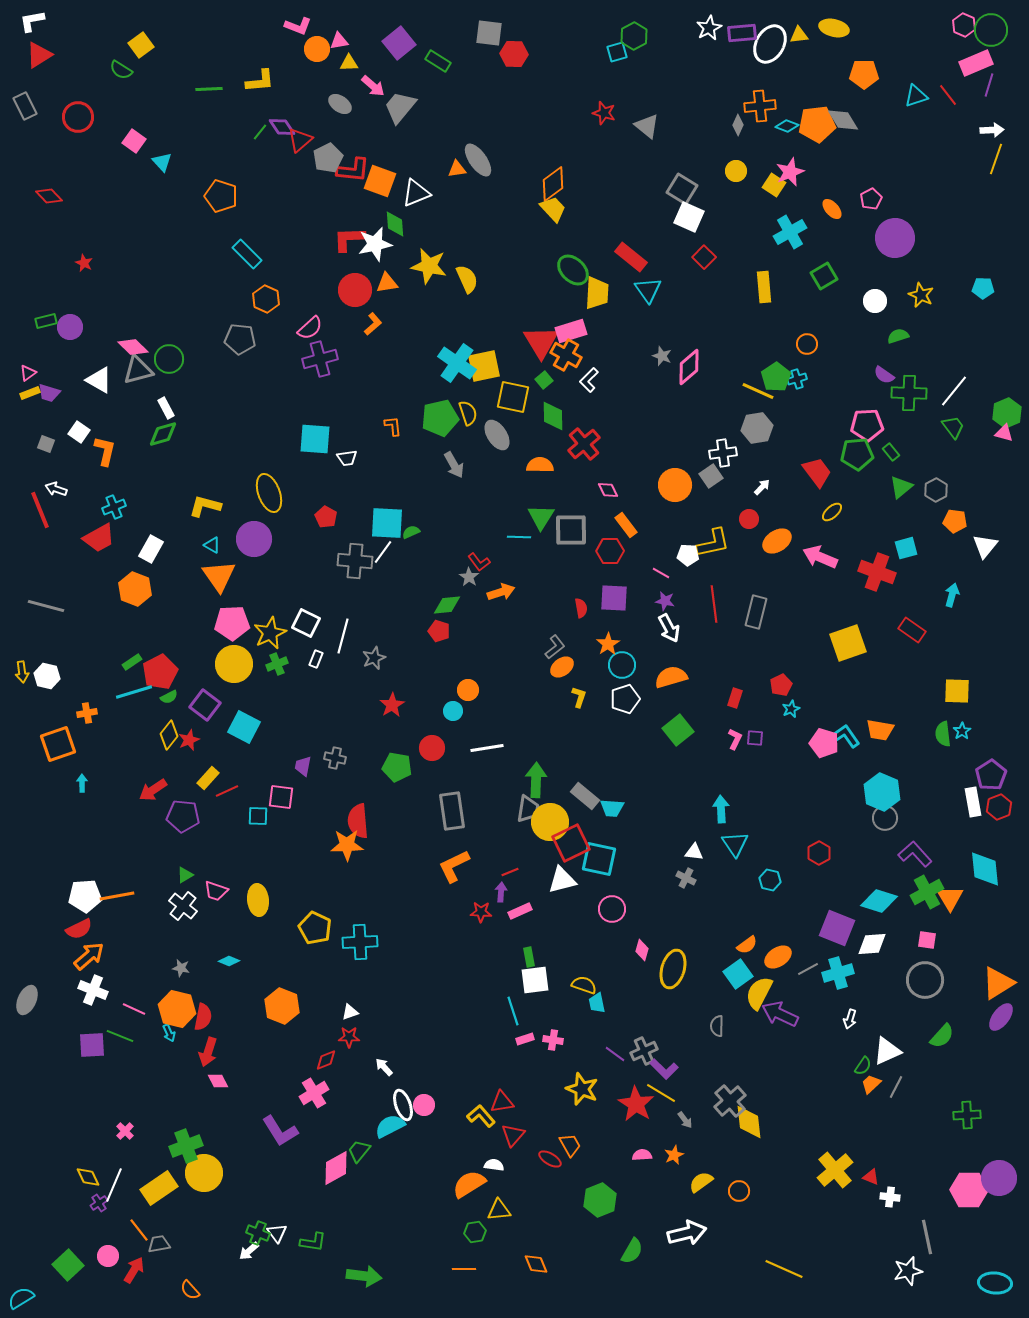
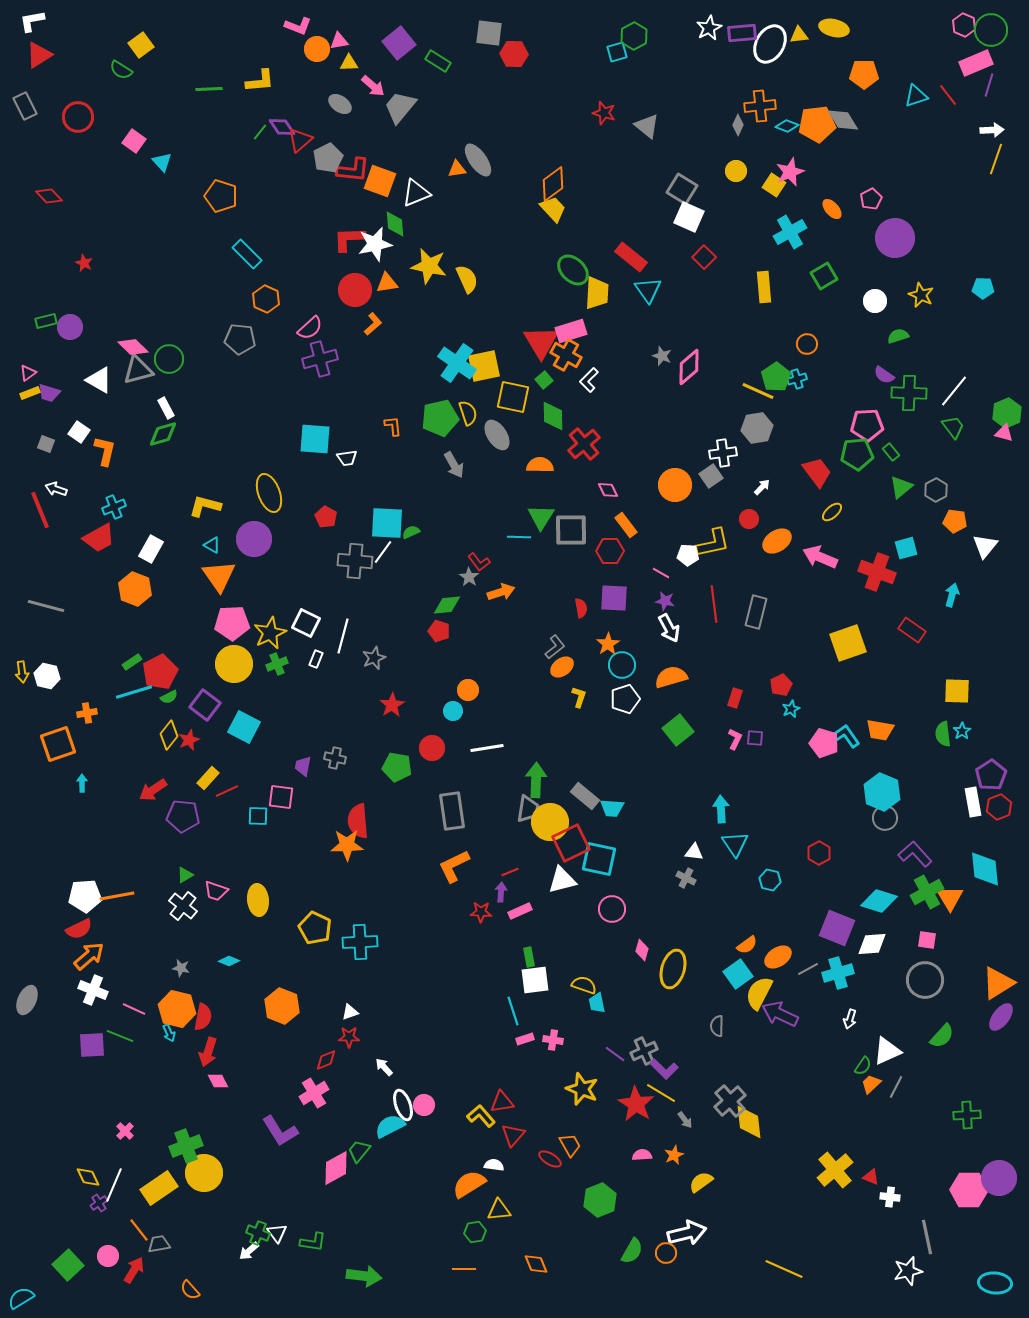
orange circle at (739, 1191): moved 73 px left, 62 px down
